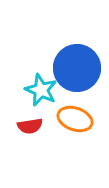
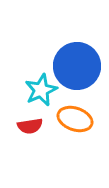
blue circle: moved 2 px up
cyan star: rotated 24 degrees clockwise
